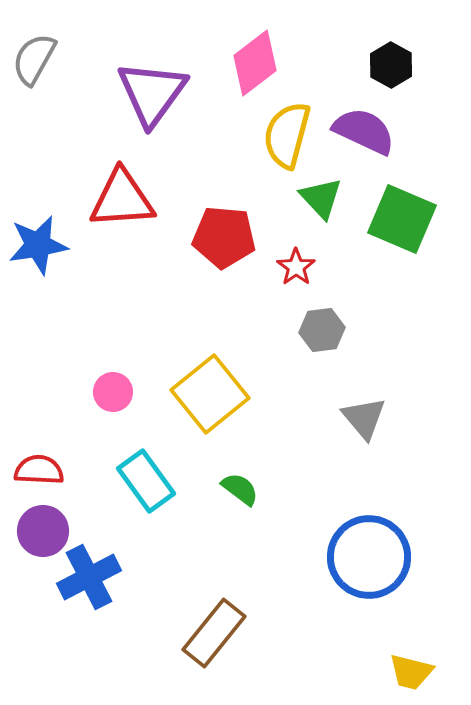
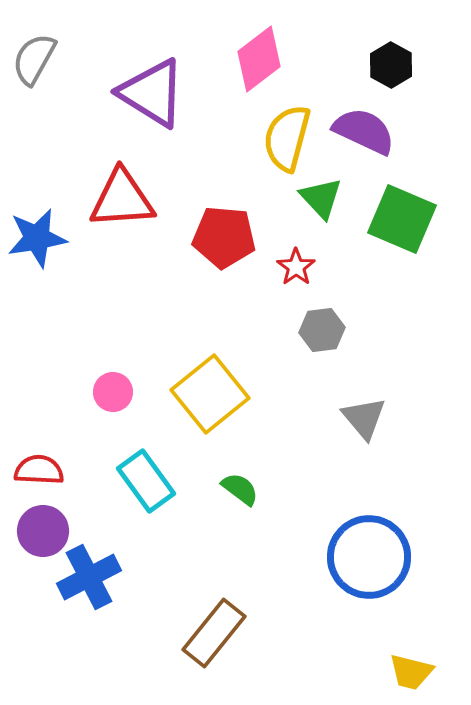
pink diamond: moved 4 px right, 4 px up
purple triangle: rotated 34 degrees counterclockwise
yellow semicircle: moved 3 px down
blue star: moved 1 px left, 7 px up
